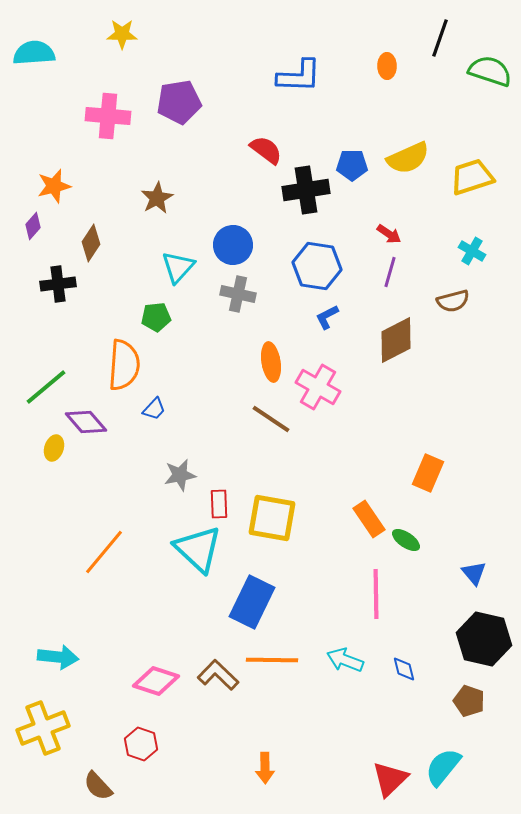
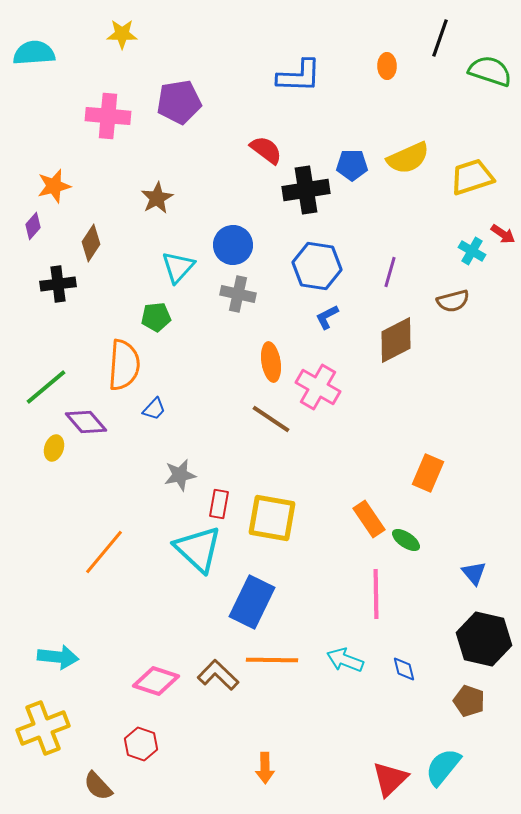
red arrow at (389, 234): moved 114 px right
red rectangle at (219, 504): rotated 12 degrees clockwise
